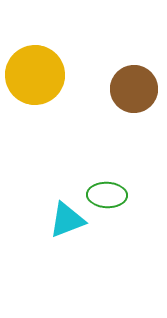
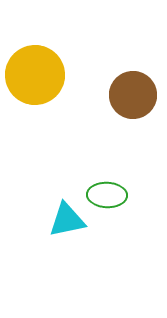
brown circle: moved 1 px left, 6 px down
cyan triangle: rotated 9 degrees clockwise
